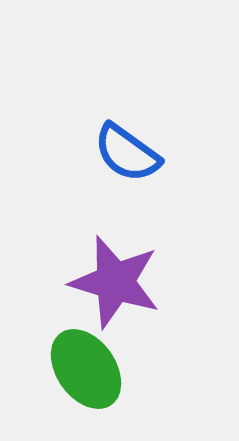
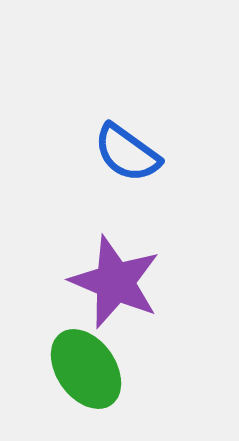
purple star: rotated 6 degrees clockwise
